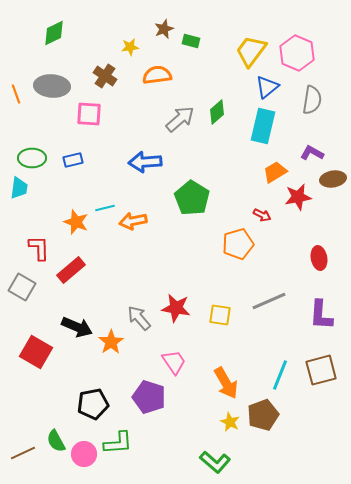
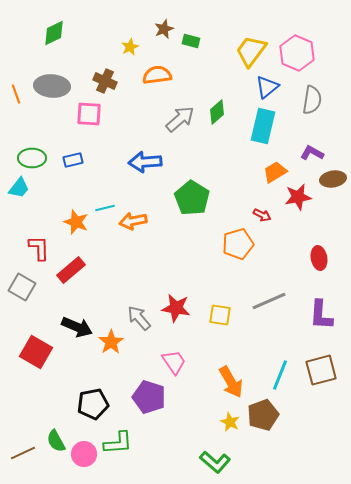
yellow star at (130, 47): rotated 18 degrees counterclockwise
brown cross at (105, 76): moved 5 px down; rotated 10 degrees counterclockwise
cyan trapezoid at (19, 188): rotated 30 degrees clockwise
orange arrow at (226, 383): moved 5 px right, 1 px up
